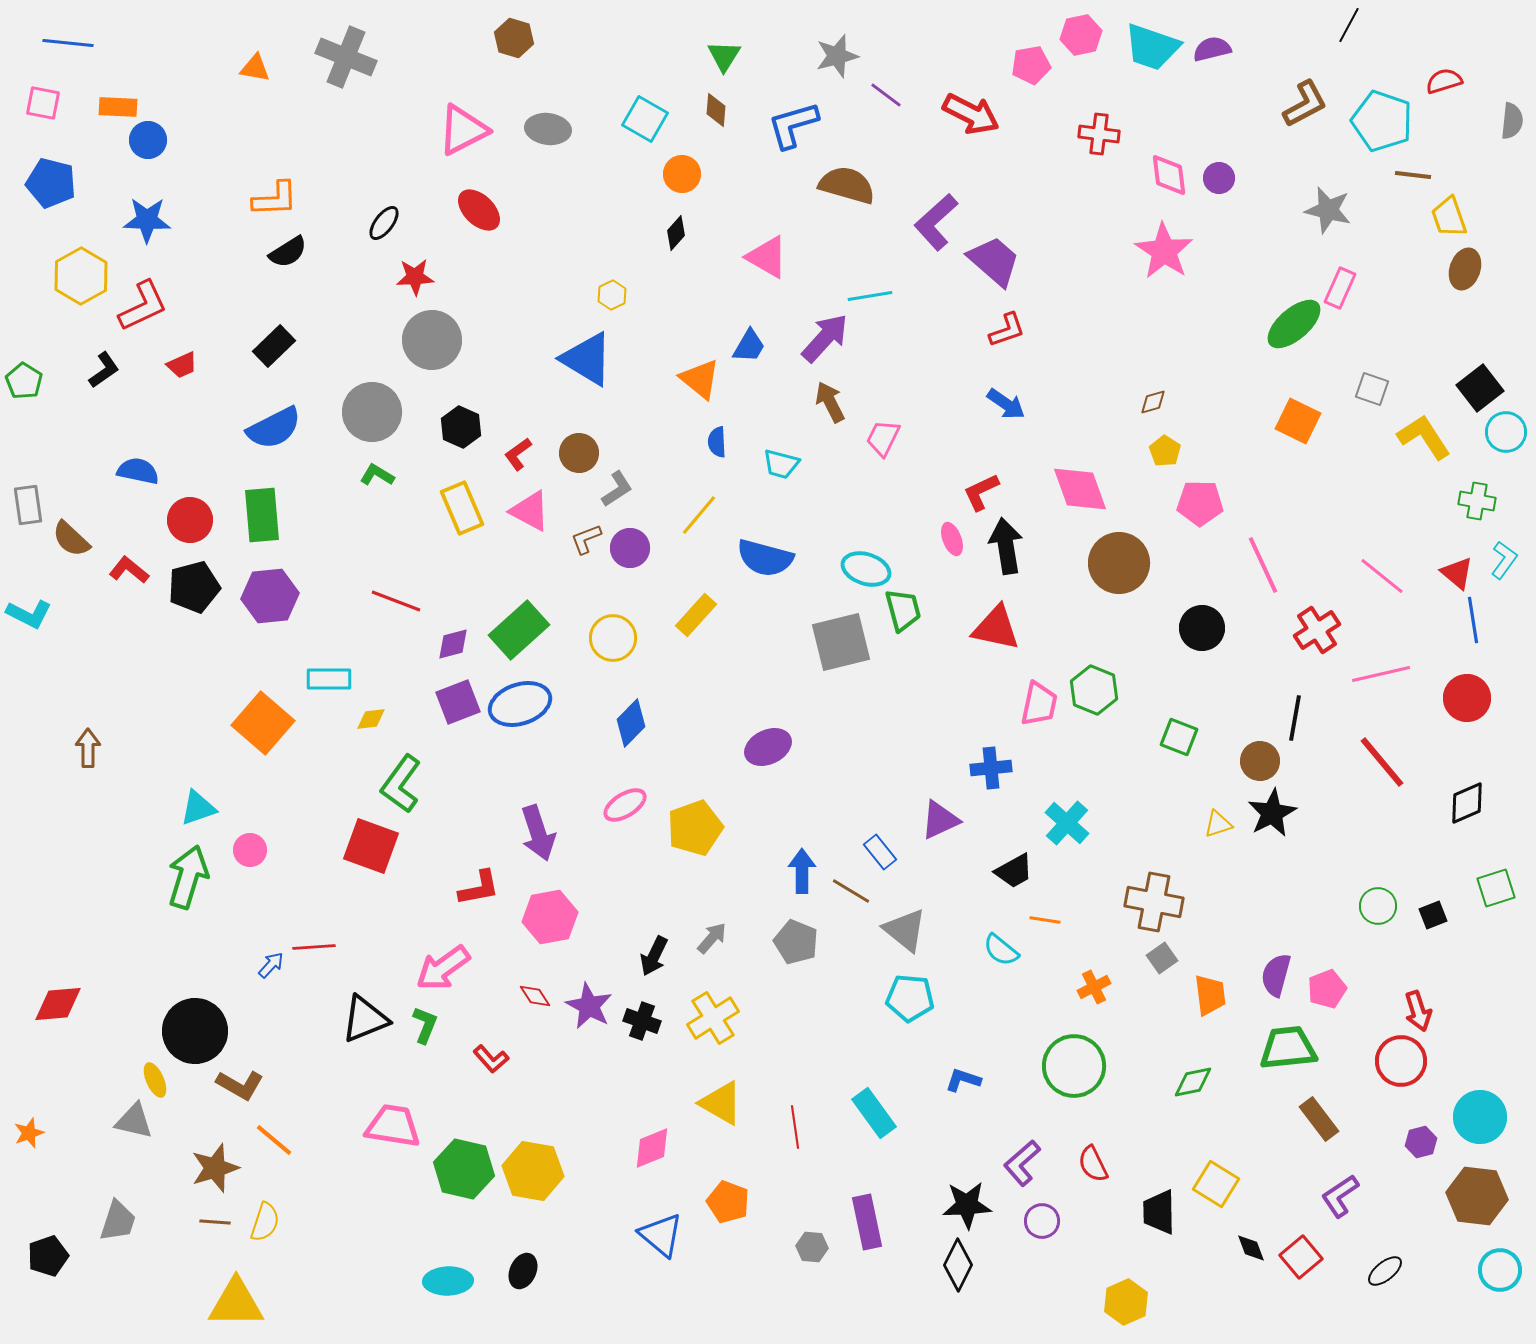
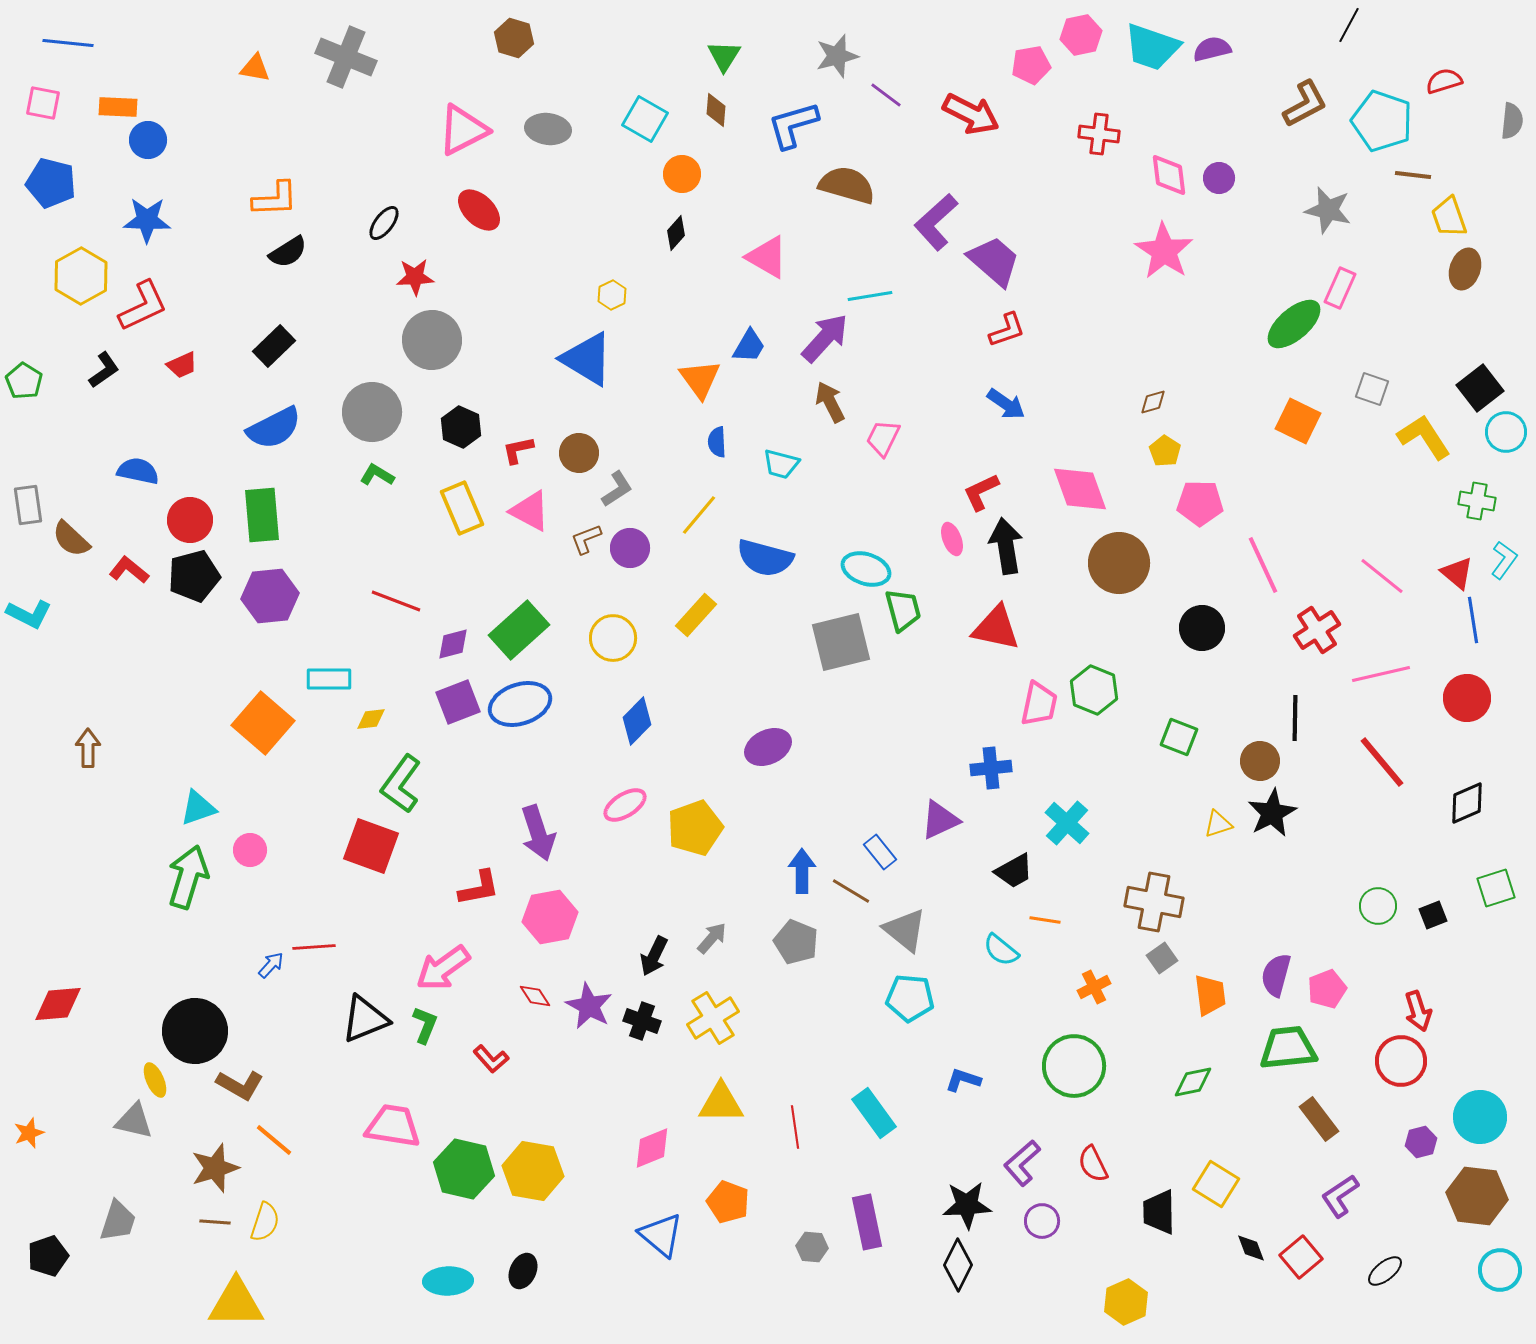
orange triangle at (700, 379): rotated 15 degrees clockwise
red L-shape at (518, 454): moved 4 px up; rotated 24 degrees clockwise
black pentagon at (194, 587): moved 11 px up
black line at (1295, 718): rotated 9 degrees counterclockwise
blue diamond at (631, 723): moved 6 px right, 2 px up
yellow triangle at (721, 1103): rotated 30 degrees counterclockwise
